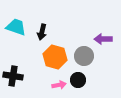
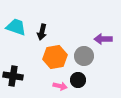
orange hexagon: rotated 25 degrees counterclockwise
pink arrow: moved 1 px right, 1 px down; rotated 24 degrees clockwise
